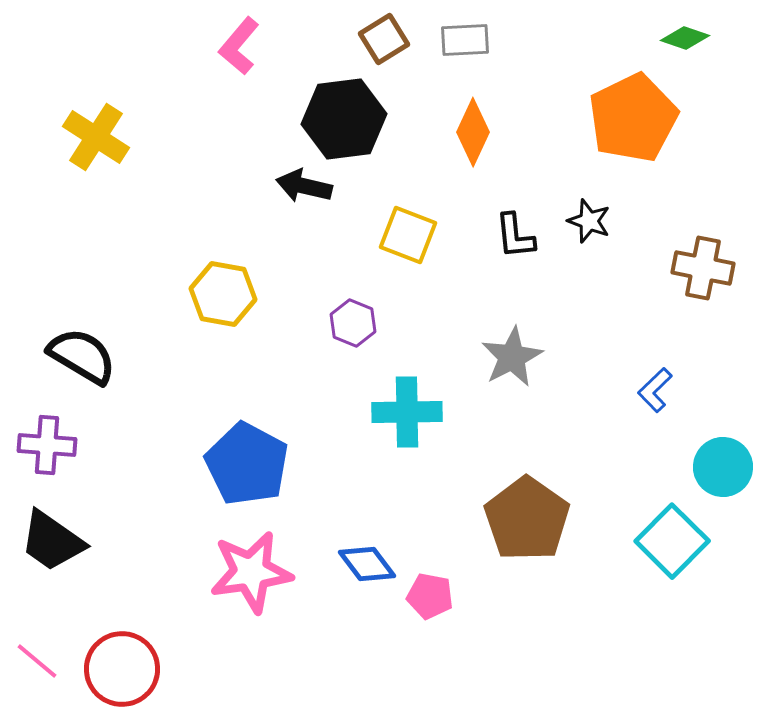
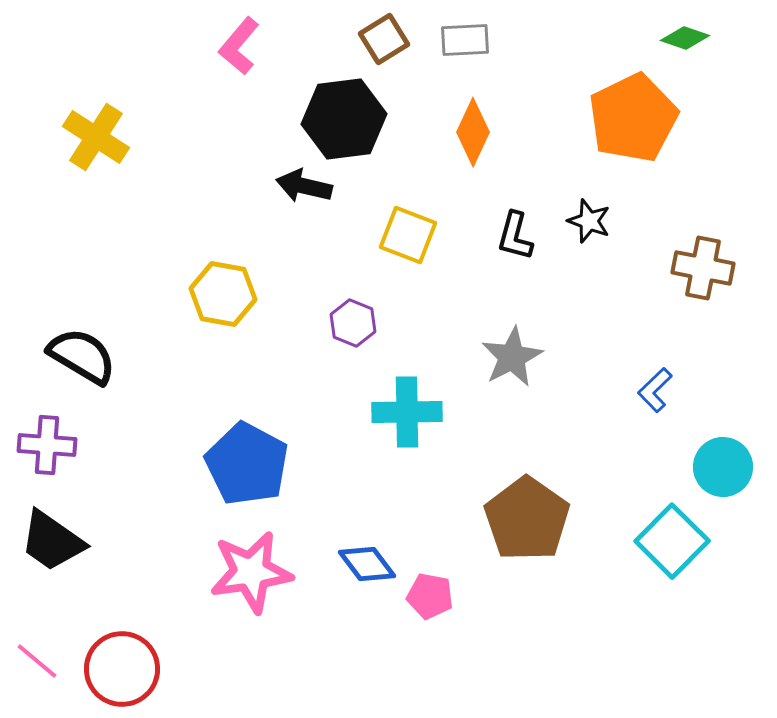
black L-shape: rotated 21 degrees clockwise
